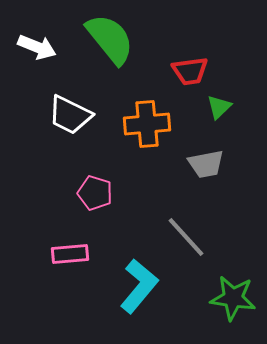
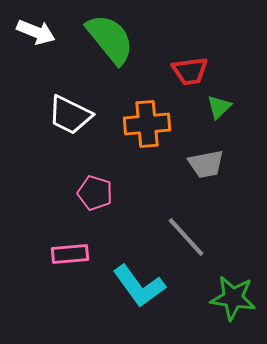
white arrow: moved 1 px left, 15 px up
cyan L-shape: rotated 104 degrees clockwise
